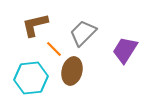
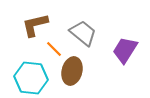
gray trapezoid: rotated 84 degrees clockwise
cyan hexagon: rotated 12 degrees clockwise
